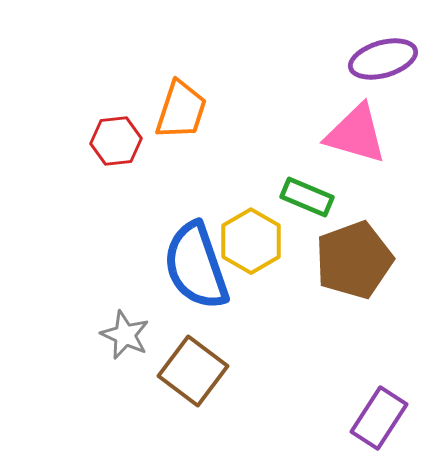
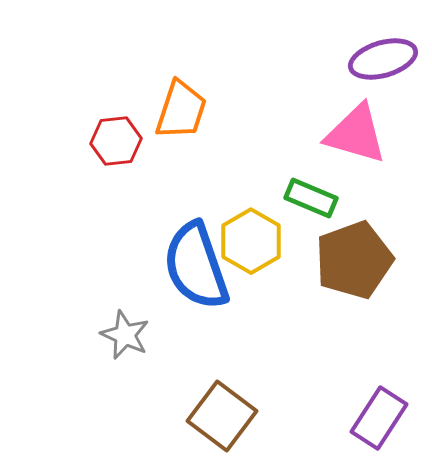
green rectangle: moved 4 px right, 1 px down
brown square: moved 29 px right, 45 px down
